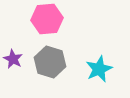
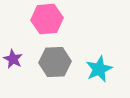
gray hexagon: moved 5 px right; rotated 20 degrees counterclockwise
